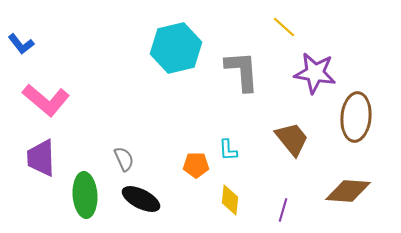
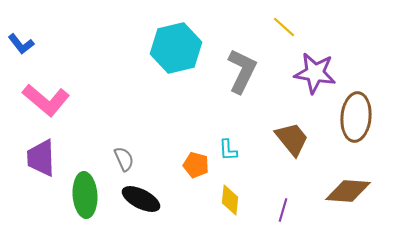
gray L-shape: rotated 30 degrees clockwise
orange pentagon: rotated 15 degrees clockwise
